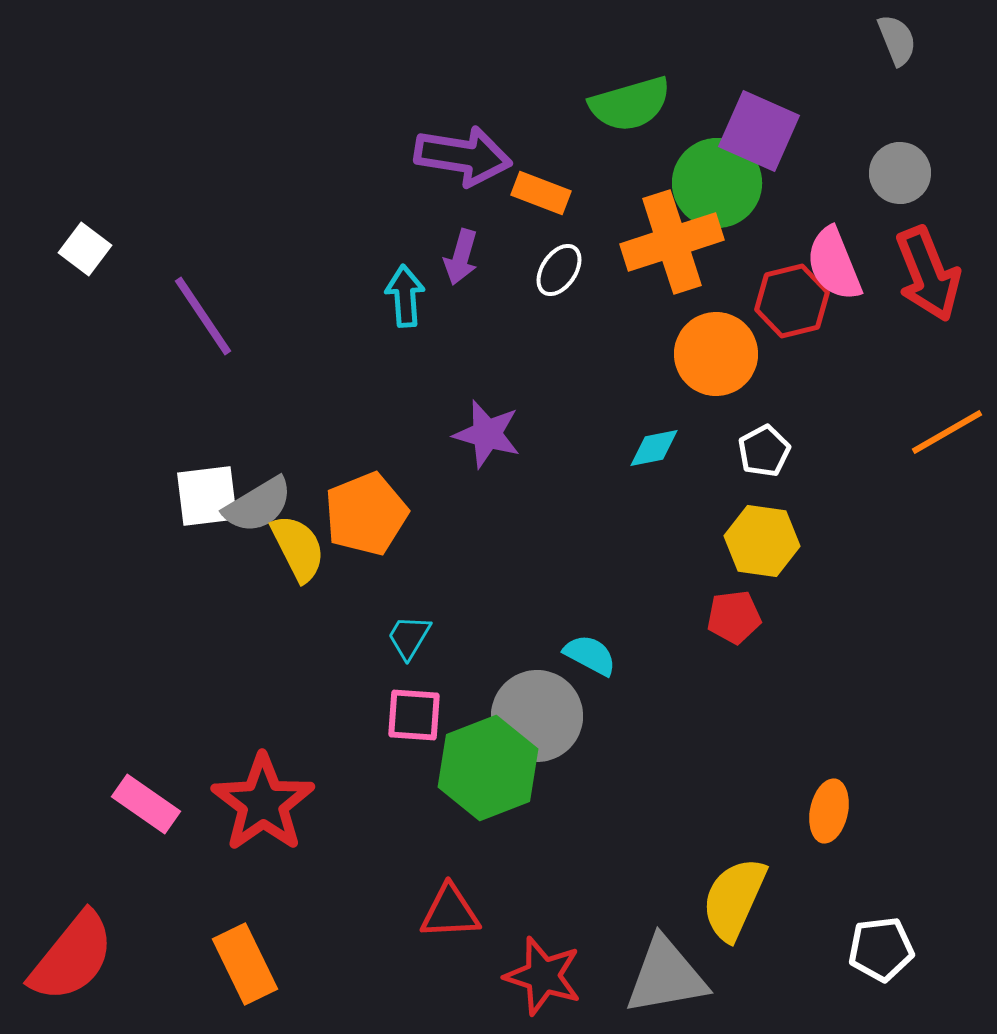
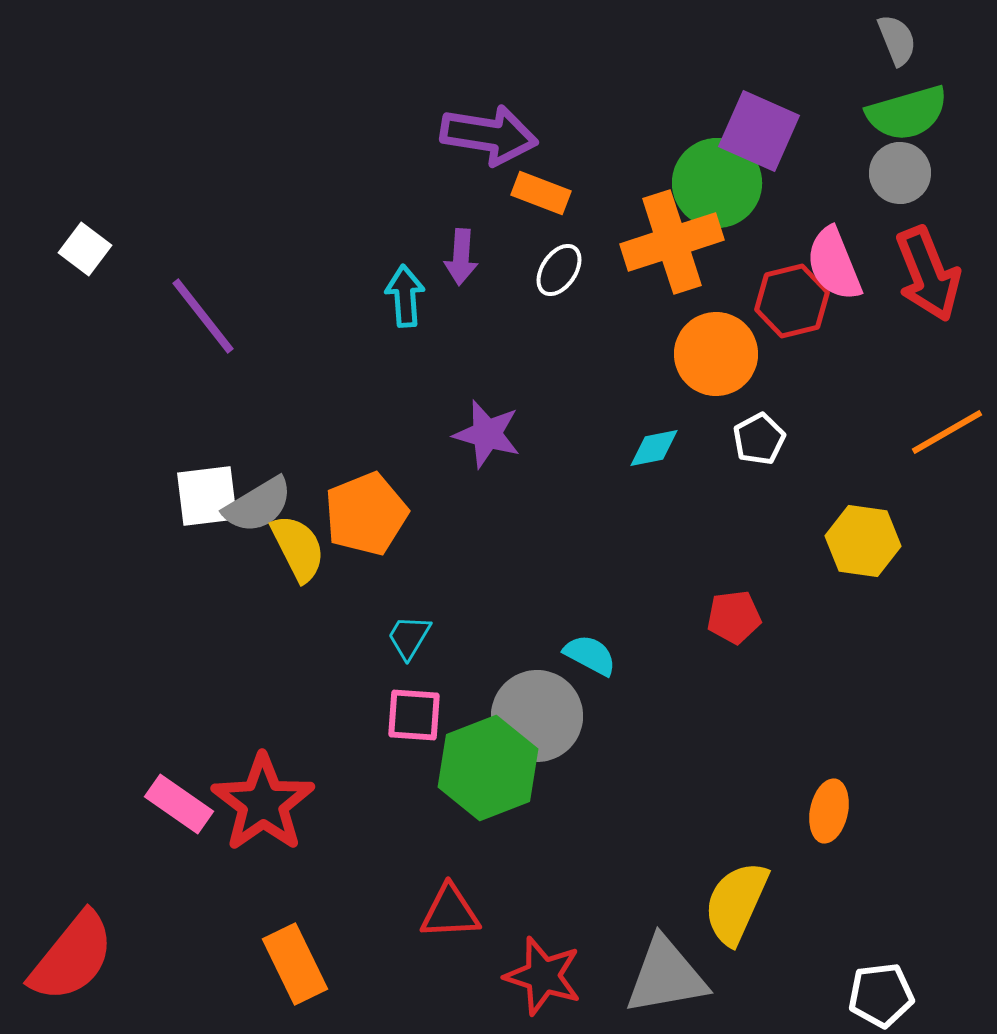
green semicircle at (630, 104): moved 277 px right, 9 px down
purple arrow at (463, 156): moved 26 px right, 21 px up
purple arrow at (461, 257): rotated 12 degrees counterclockwise
purple line at (203, 316): rotated 4 degrees counterclockwise
white pentagon at (764, 451): moved 5 px left, 12 px up
yellow hexagon at (762, 541): moved 101 px right
pink rectangle at (146, 804): moved 33 px right
yellow semicircle at (734, 899): moved 2 px right, 4 px down
white pentagon at (881, 949): moved 46 px down
orange rectangle at (245, 964): moved 50 px right
